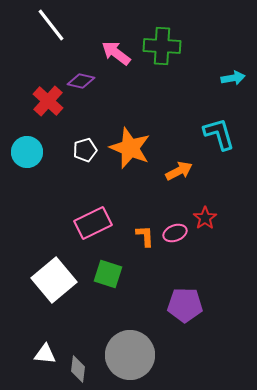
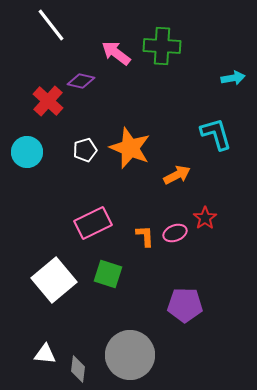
cyan L-shape: moved 3 px left
orange arrow: moved 2 px left, 4 px down
